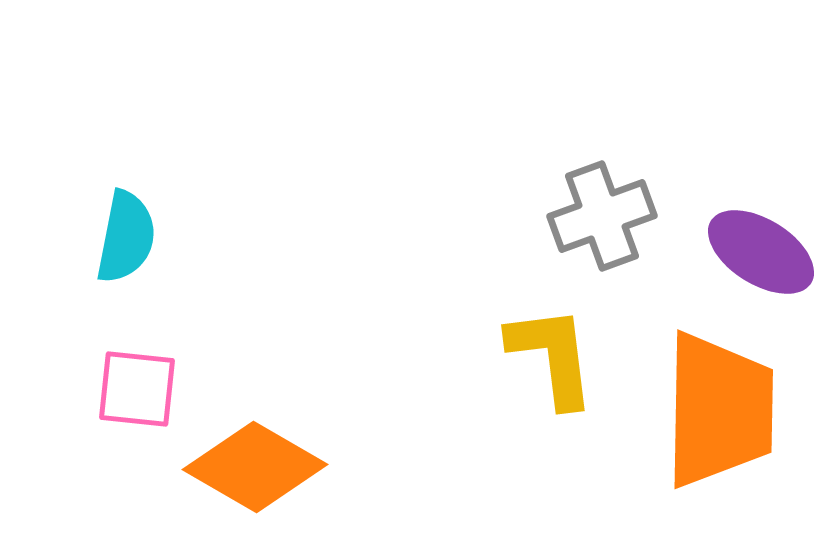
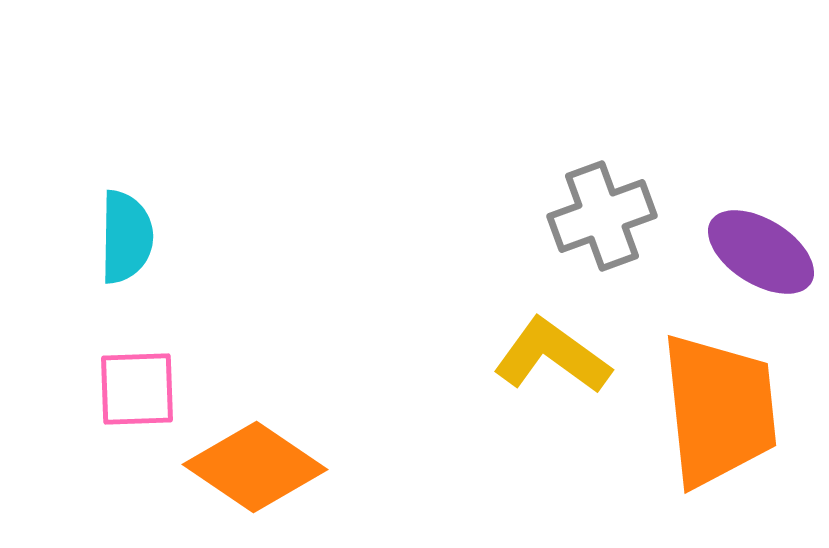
cyan semicircle: rotated 10 degrees counterclockwise
yellow L-shape: rotated 47 degrees counterclockwise
pink square: rotated 8 degrees counterclockwise
orange trapezoid: rotated 7 degrees counterclockwise
orange diamond: rotated 4 degrees clockwise
